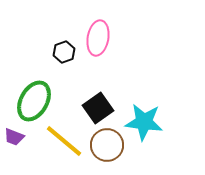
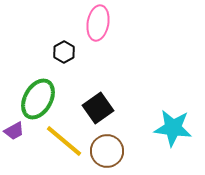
pink ellipse: moved 15 px up
black hexagon: rotated 10 degrees counterclockwise
green ellipse: moved 4 px right, 2 px up
cyan star: moved 29 px right, 6 px down
purple trapezoid: moved 6 px up; rotated 50 degrees counterclockwise
brown circle: moved 6 px down
